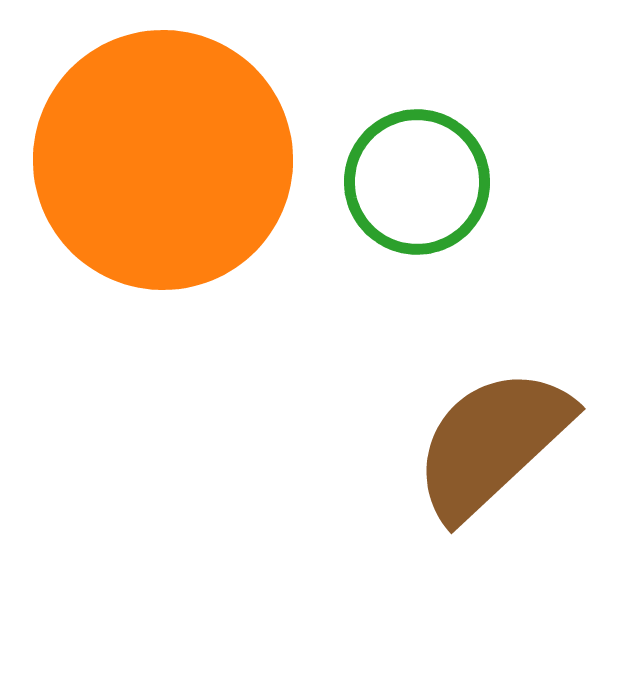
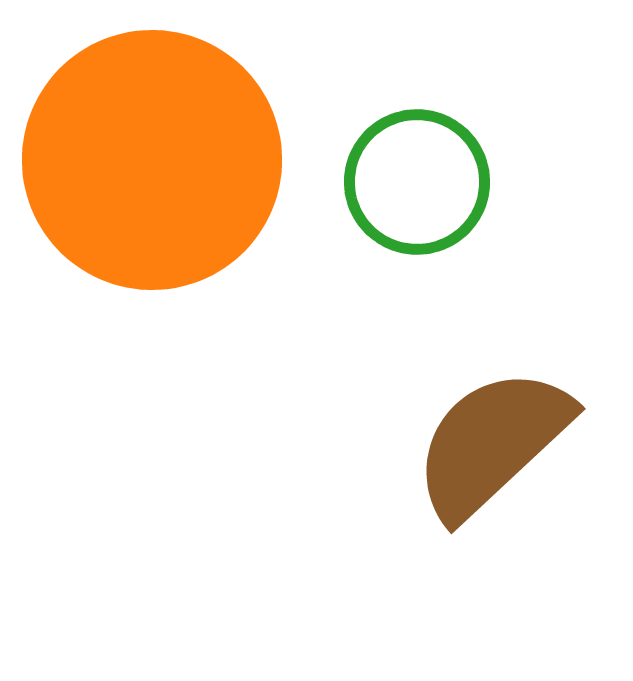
orange circle: moved 11 px left
